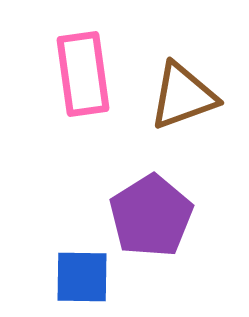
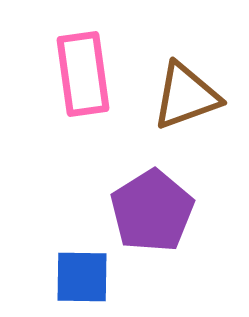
brown triangle: moved 3 px right
purple pentagon: moved 1 px right, 5 px up
